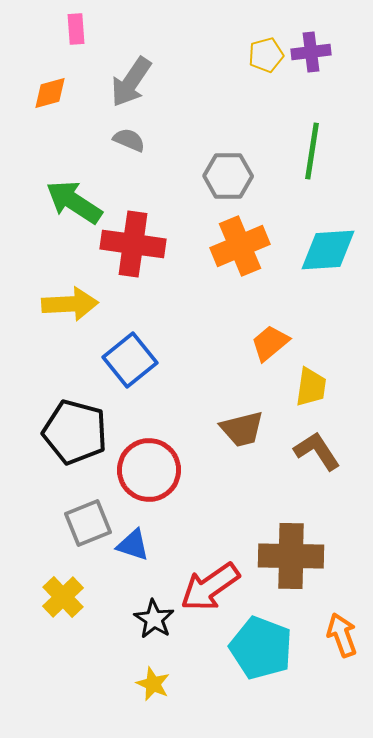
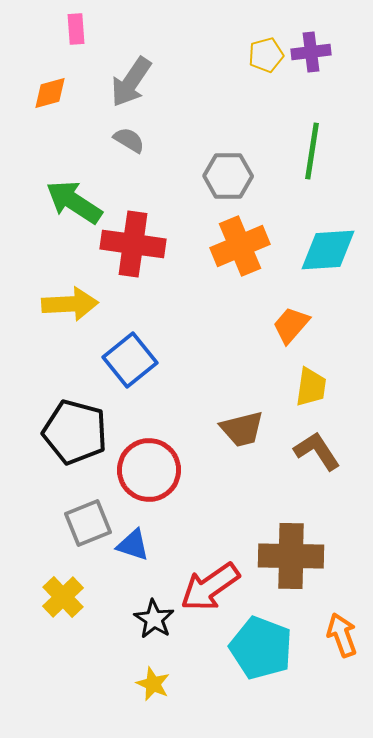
gray semicircle: rotated 8 degrees clockwise
orange trapezoid: moved 21 px right, 18 px up; rotated 9 degrees counterclockwise
